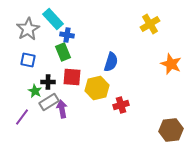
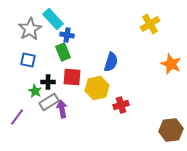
gray star: moved 2 px right
purple line: moved 5 px left
